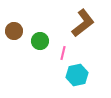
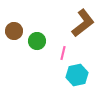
green circle: moved 3 px left
